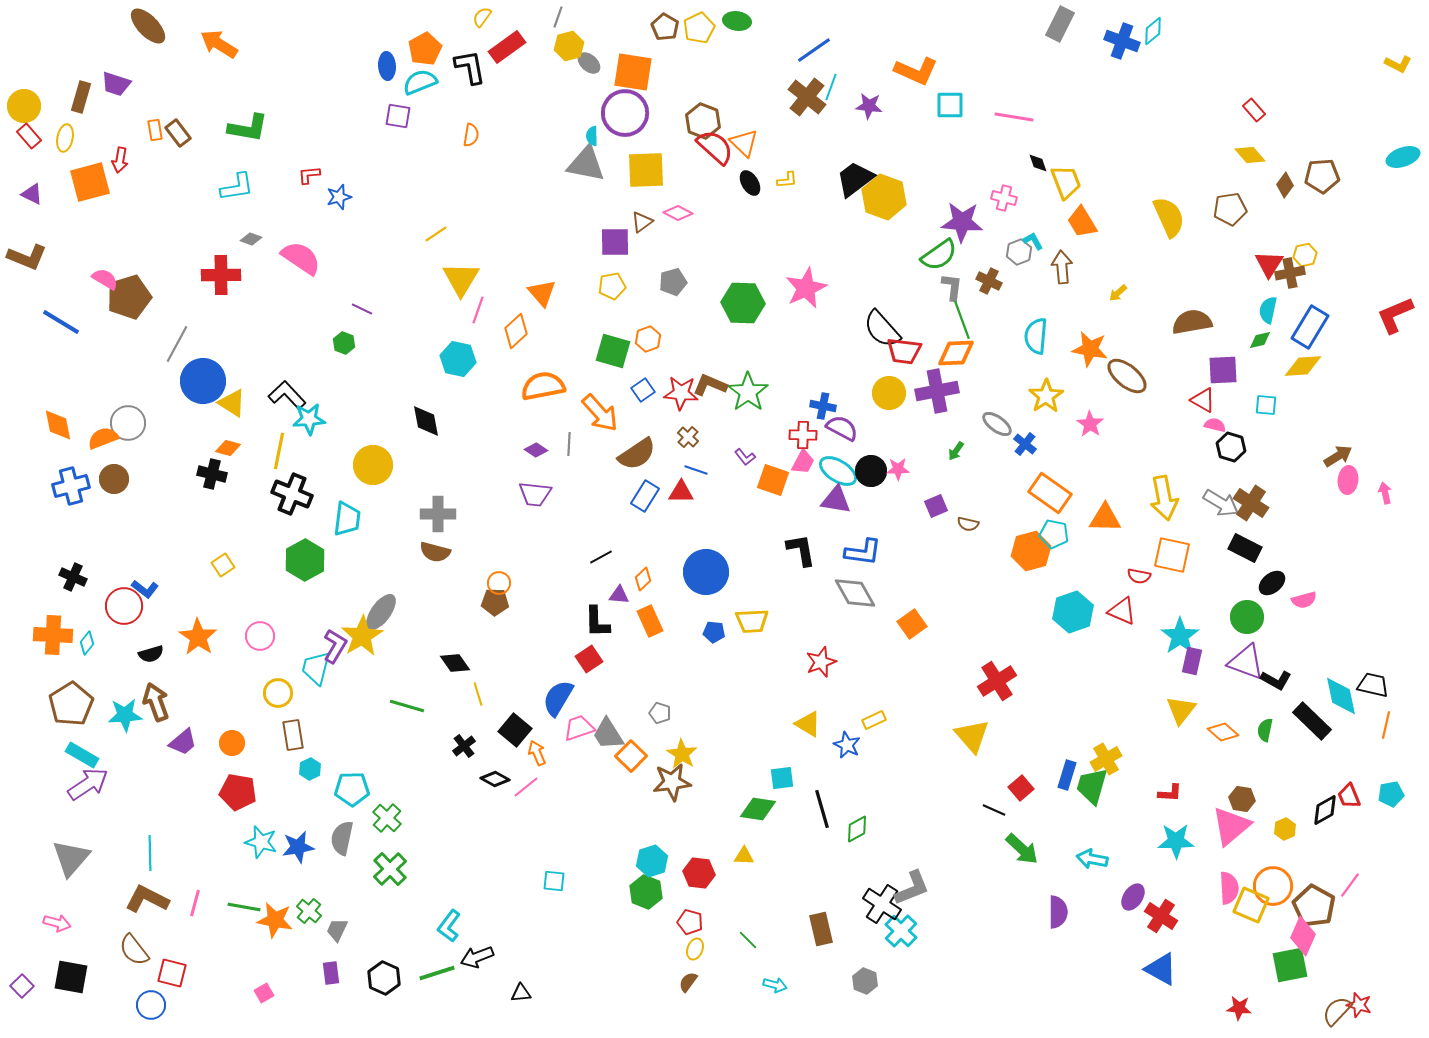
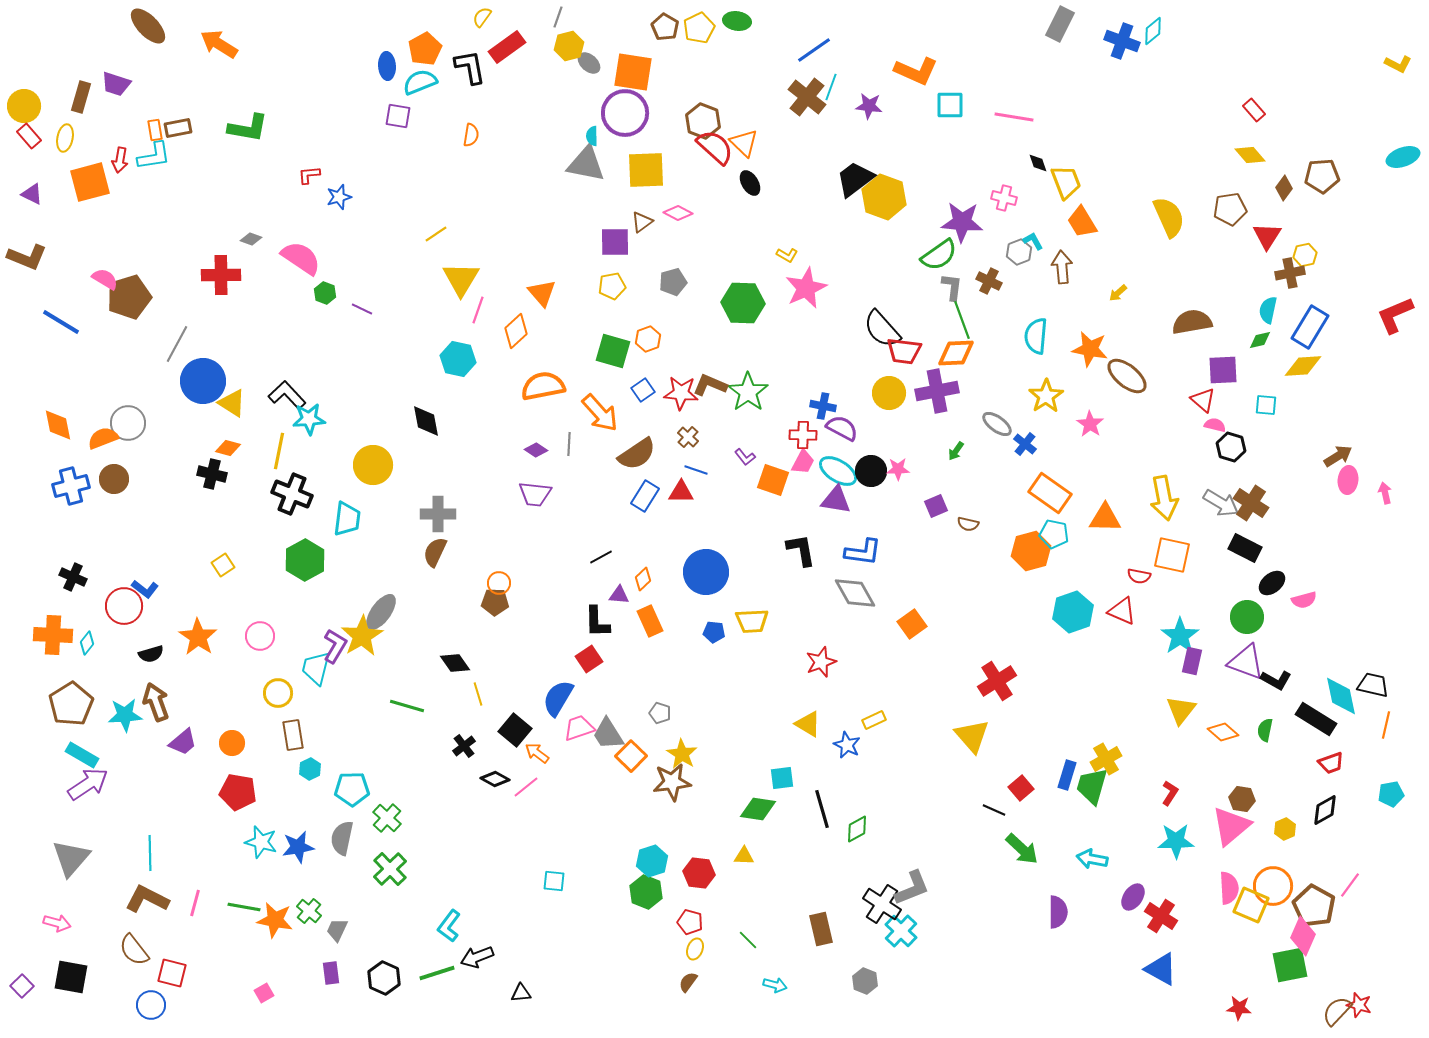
brown rectangle at (178, 133): moved 5 px up; rotated 64 degrees counterclockwise
yellow L-shape at (787, 180): moved 75 px down; rotated 35 degrees clockwise
brown diamond at (1285, 185): moved 1 px left, 3 px down
cyan L-shape at (237, 187): moved 83 px left, 31 px up
red triangle at (1269, 264): moved 2 px left, 28 px up
green hexagon at (344, 343): moved 19 px left, 50 px up
red triangle at (1203, 400): rotated 12 degrees clockwise
brown semicircle at (435, 552): rotated 100 degrees clockwise
black rectangle at (1312, 721): moved 4 px right, 2 px up; rotated 12 degrees counterclockwise
orange arrow at (537, 753): rotated 30 degrees counterclockwise
red L-shape at (1170, 793): rotated 60 degrees counterclockwise
red trapezoid at (1349, 796): moved 18 px left, 33 px up; rotated 88 degrees counterclockwise
